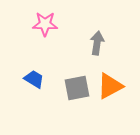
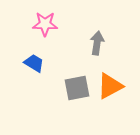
blue trapezoid: moved 16 px up
